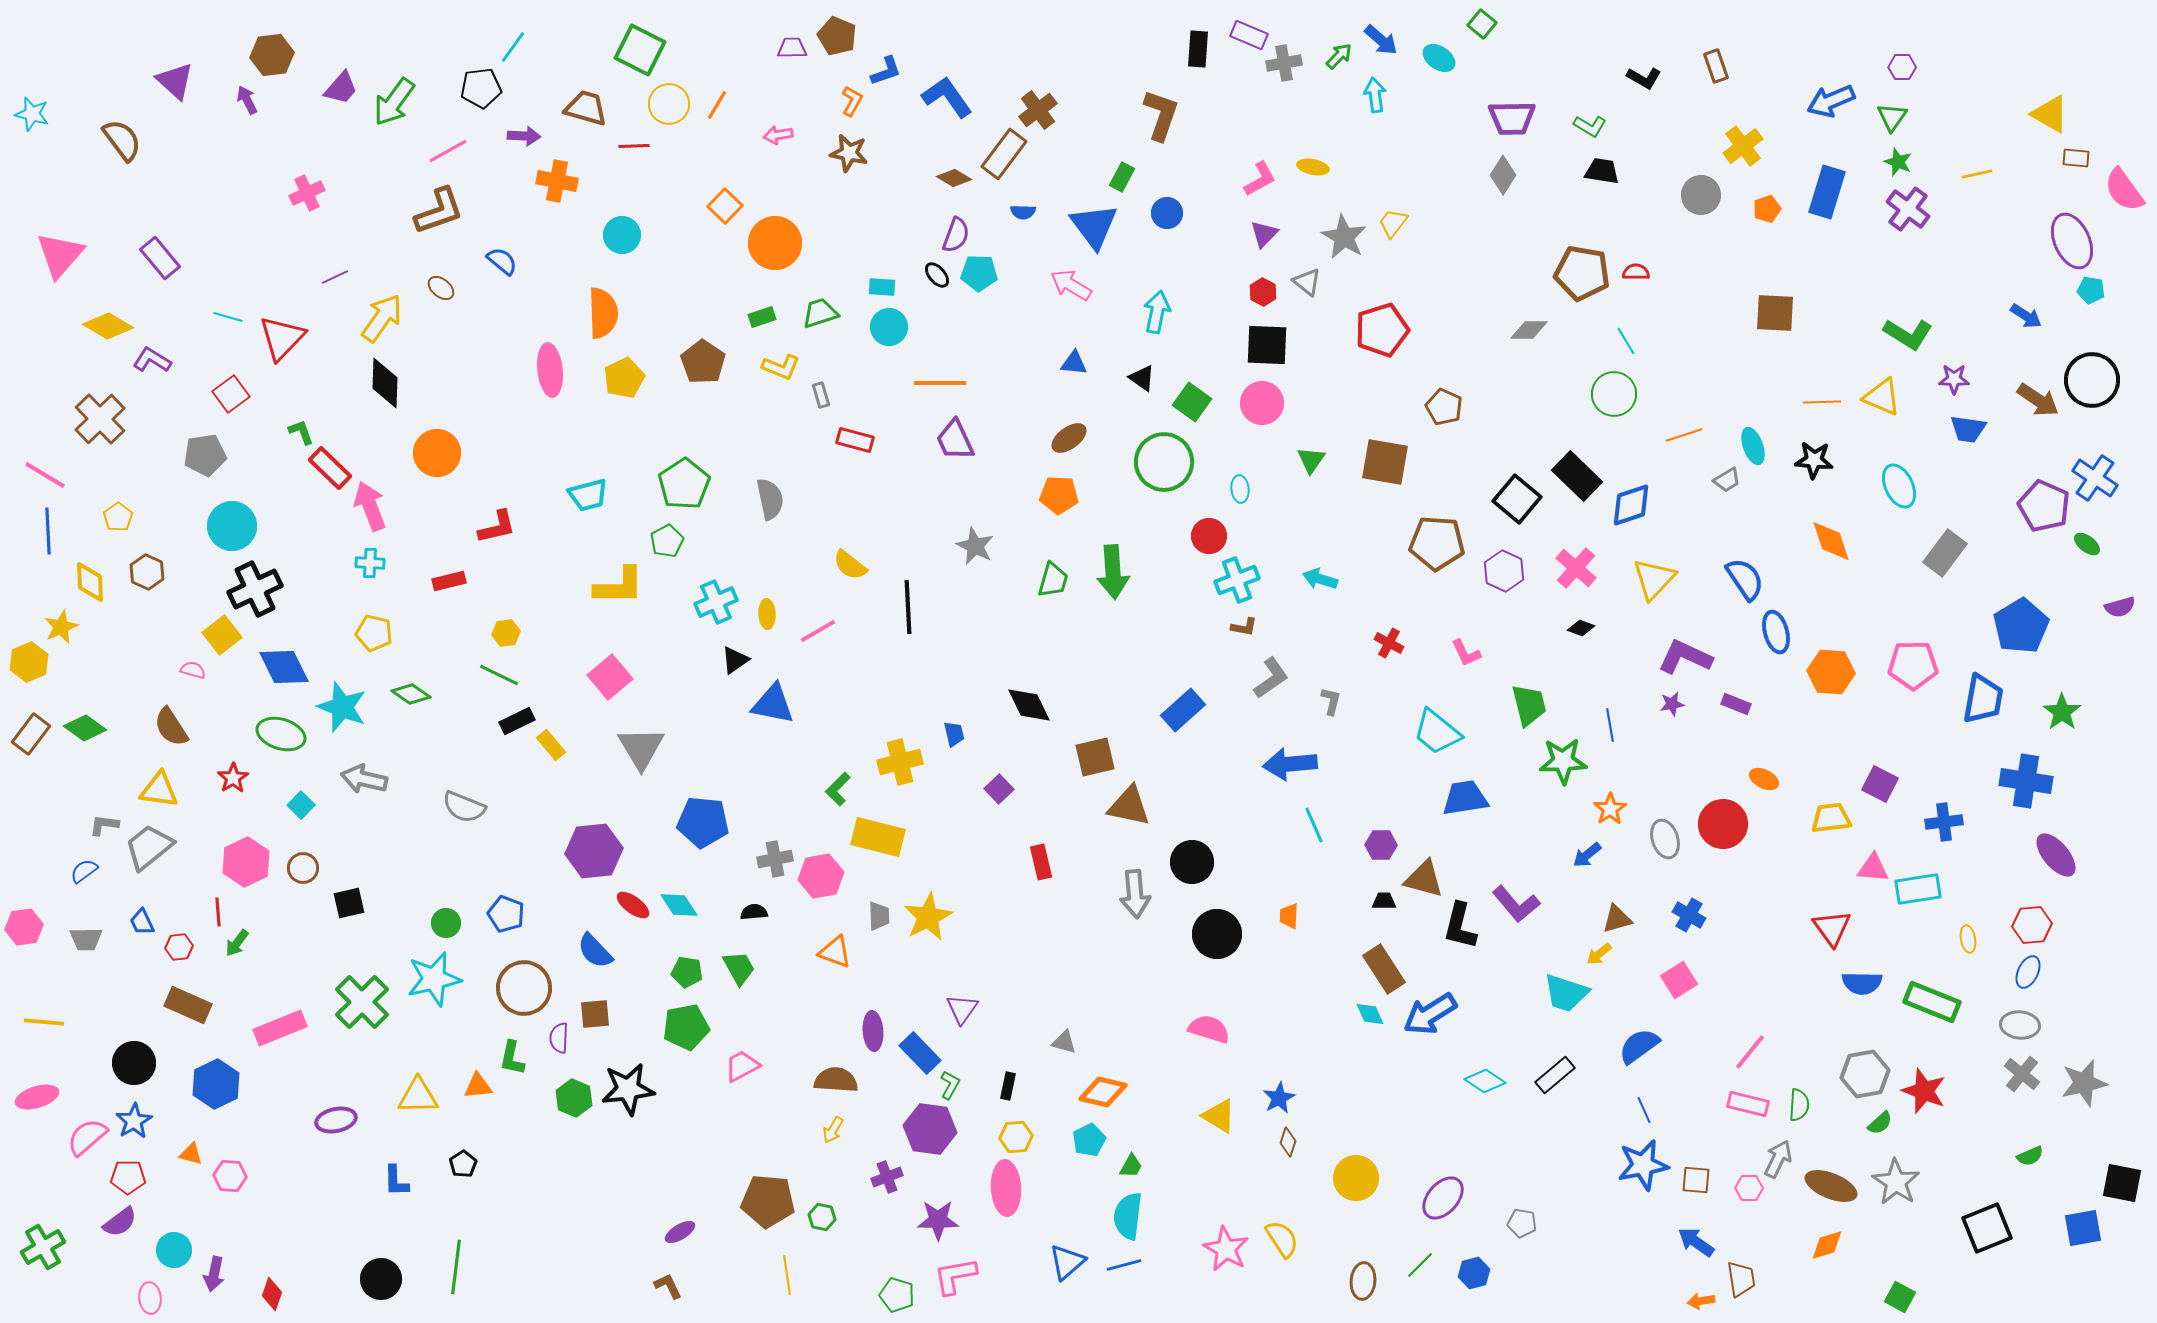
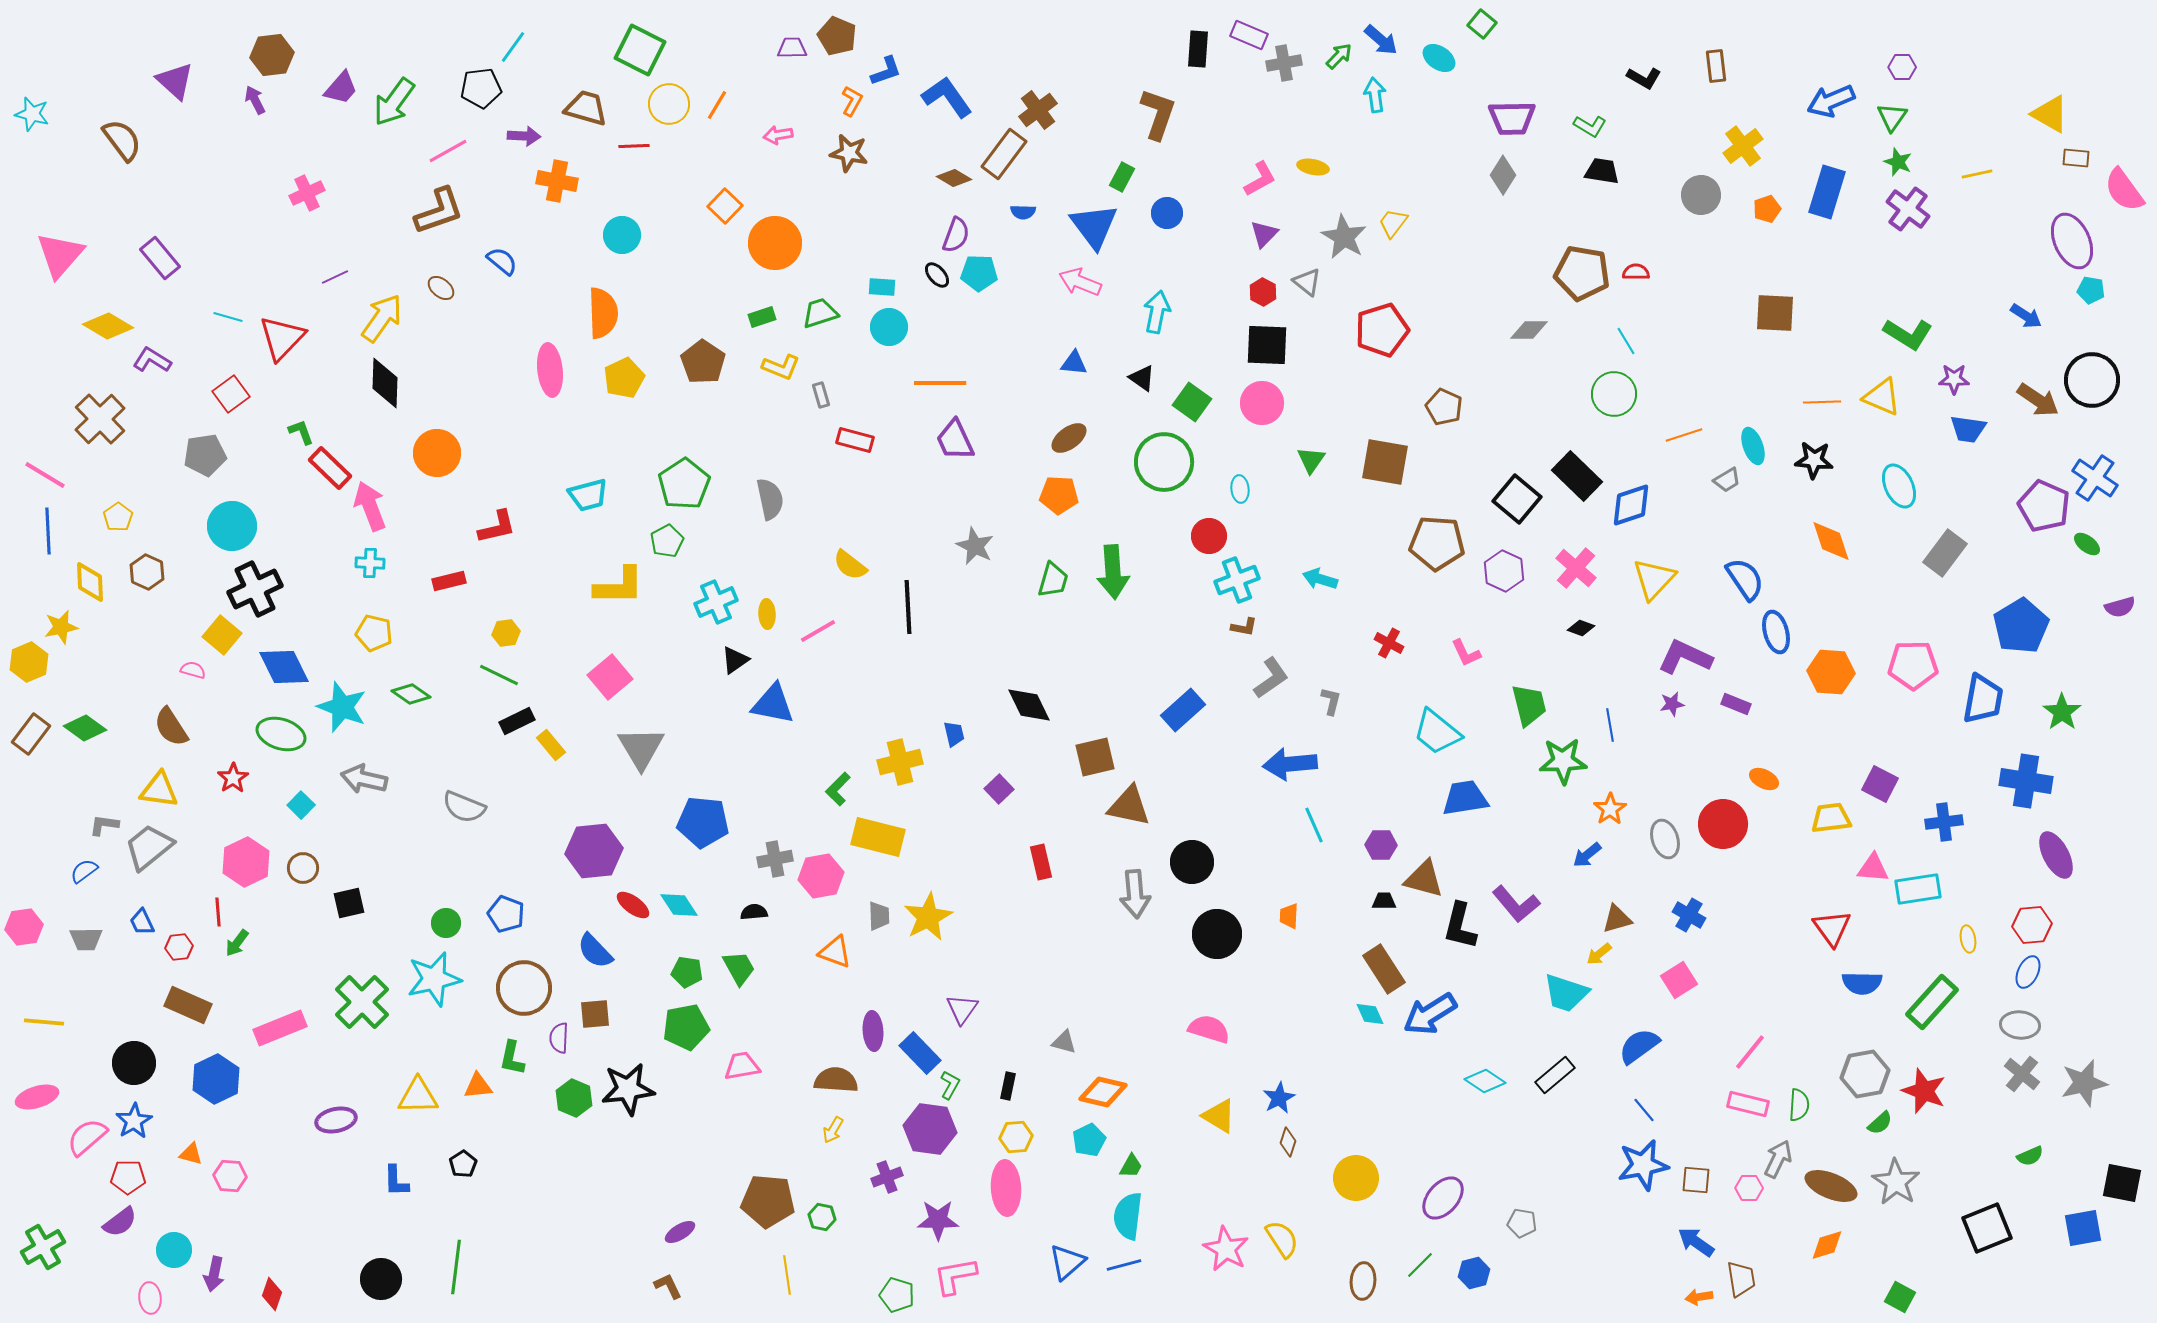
brown rectangle at (1716, 66): rotated 12 degrees clockwise
purple arrow at (247, 100): moved 8 px right
brown L-shape at (1161, 115): moved 3 px left, 1 px up
pink arrow at (1071, 285): moved 9 px right, 3 px up; rotated 9 degrees counterclockwise
yellow star at (61, 627): rotated 12 degrees clockwise
yellow square at (222, 635): rotated 12 degrees counterclockwise
purple ellipse at (2056, 855): rotated 12 degrees clockwise
green rectangle at (1932, 1002): rotated 70 degrees counterclockwise
pink trapezoid at (742, 1066): rotated 18 degrees clockwise
blue hexagon at (216, 1084): moved 5 px up
blue line at (1644, 1110): rotated 16 degrees counterclockwise
orange arrow at (1701, 1301): moved 2 px left, 4 px up
